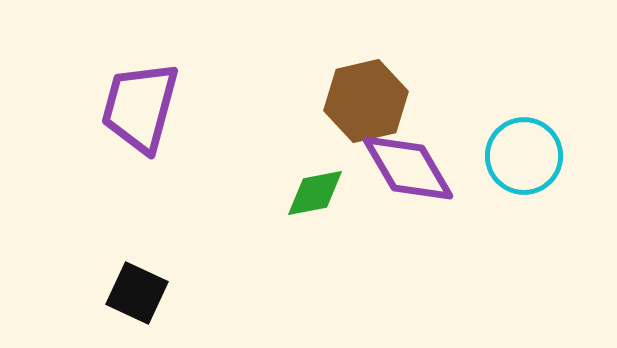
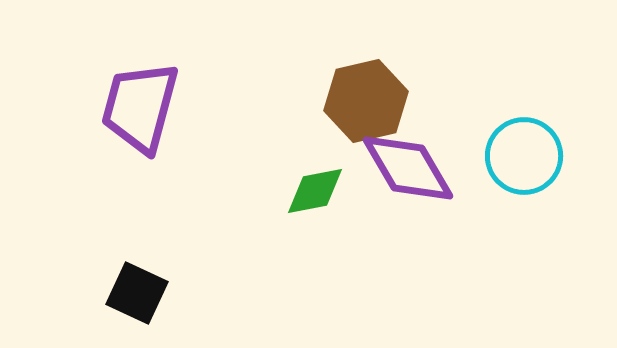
green diamond: moved 2 px up
